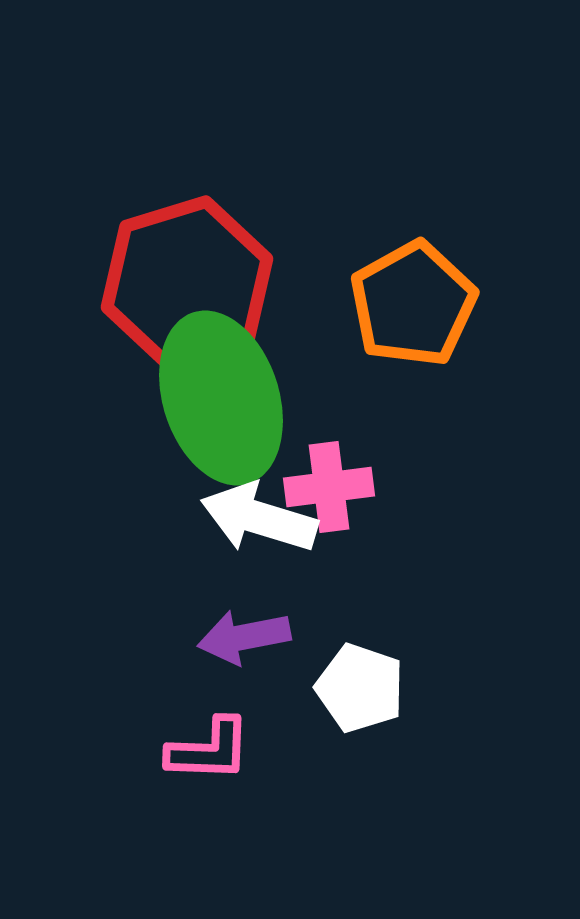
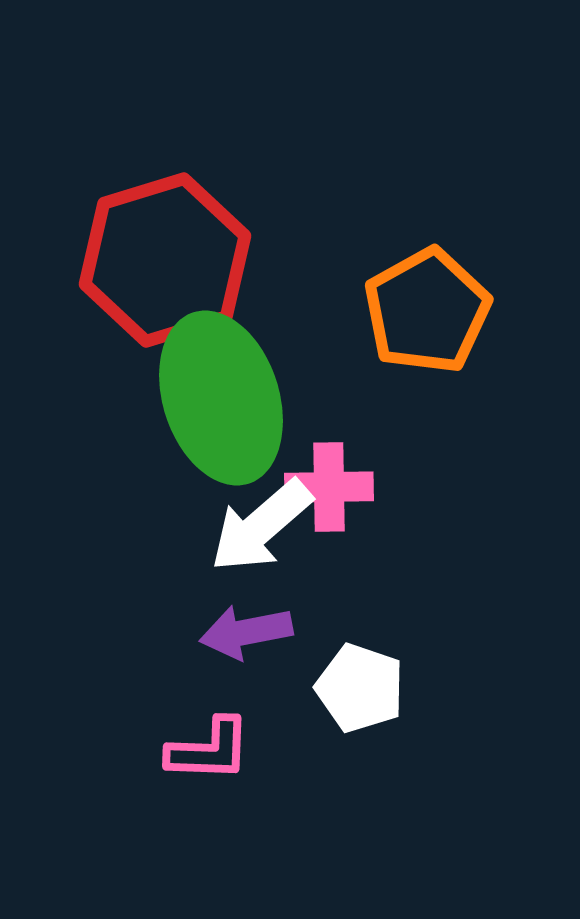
red hexagon: moved 22 px left, 23 px up
orange pentagon: moved 14 px right, 7 px down
pink cross: rotated 6 degrees clockwise
white arrow: moved 2 px right, 8 px down; rotated 58 degrees counterclockwise
purple arrow: moved 2 px right, 5 px up
